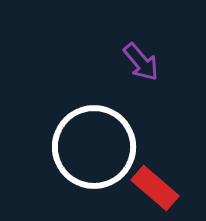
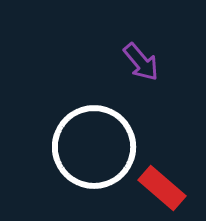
red rectangle: moved 7 px right
